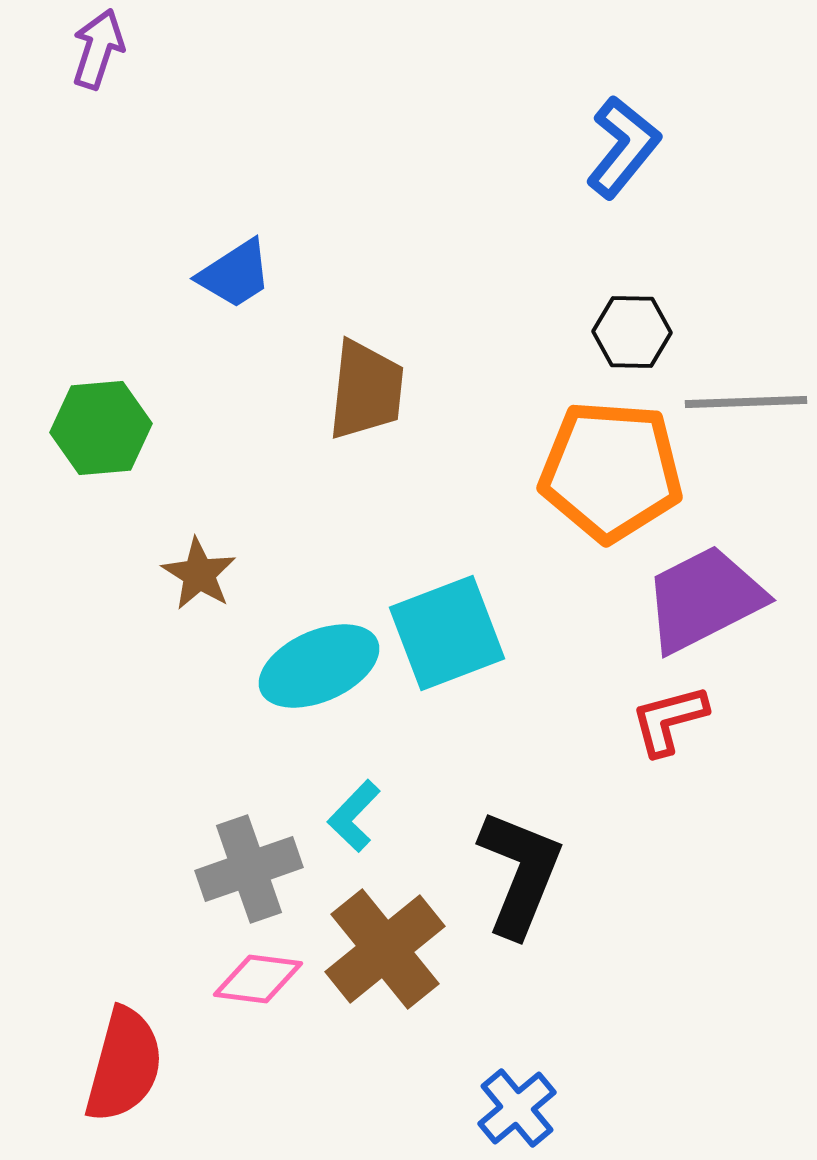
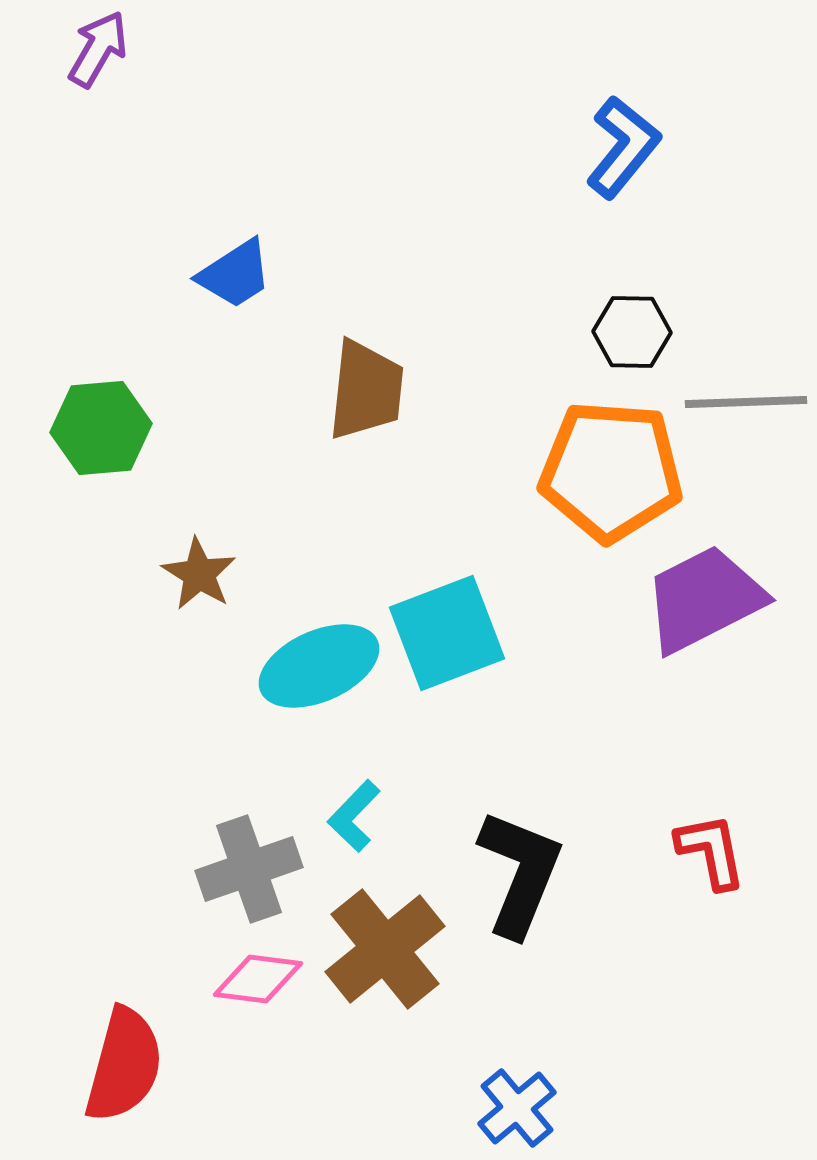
purple arrow: rotated 12 degrees clockwise
red L-shape: moved 42 px right, 131 px down; rotated 94 degrees clockwise
